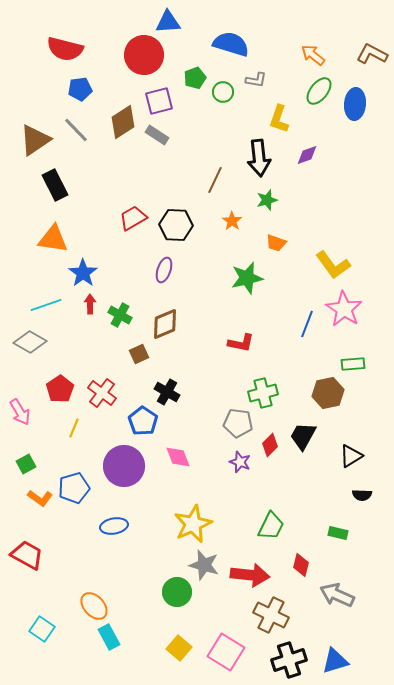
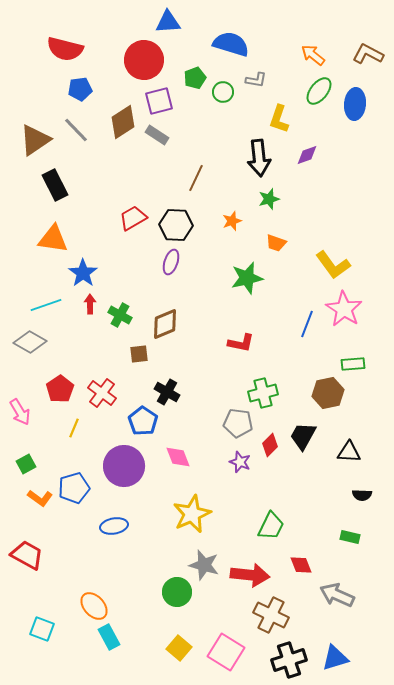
brown L-shape at (372, 54): moved 4 px left
red circle at (144, 55): moved 5 px down
brown line at (215, 180): moved 19 px left, 2 px up
green star at (267, 200): moved 2 px right, 1 px up
orange star at (232, 221): rotated 18 degrees clockwise
purple ellipse at (164, 270): moved 7 px right, 8 px up
brown square at (139, 354): rotated 18 degrees clockwise
black triangle at (351, 456): moved 2 px left, 4 px up; rotated 35 degrees clockwise
yellow star at (193, 524): moved 1 px left, 10 px up
green rectangle at (338, 533): moved 12 px right, 4 px down
red diamond at (301, 565): rotated 35 degrees counterclockwise
cyan square at (42, 629): rotated 15 degrees counterclockwise
blue triangle at (335, 661): moved 3 px up
